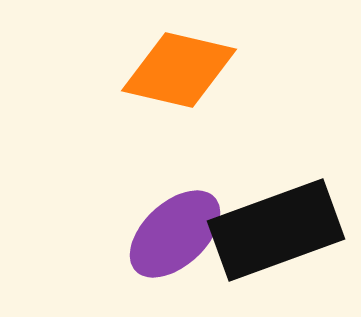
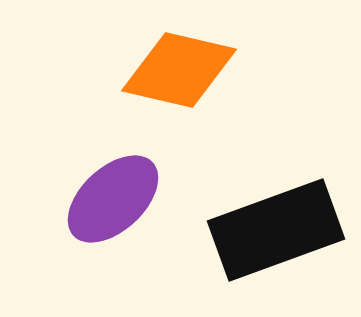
purple ellipse: moved 62 px left, 35 px up
